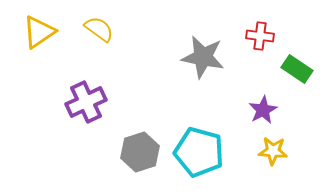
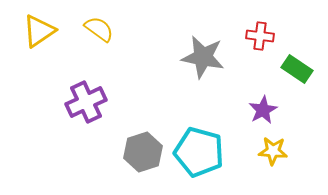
yellow triangle: moved 1 px up
gray hexagon: moved 3 px right
